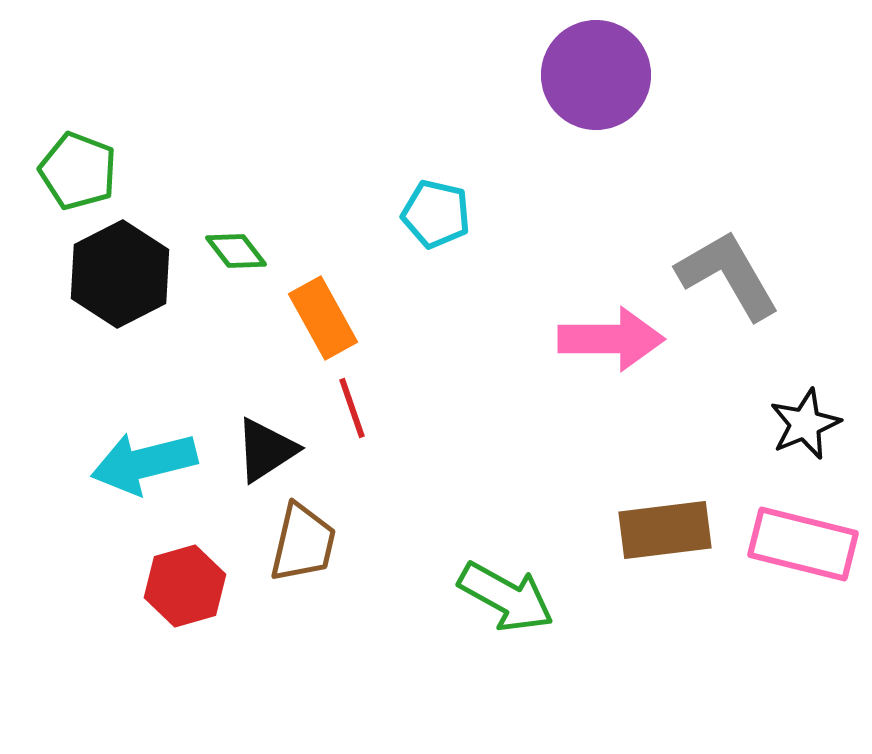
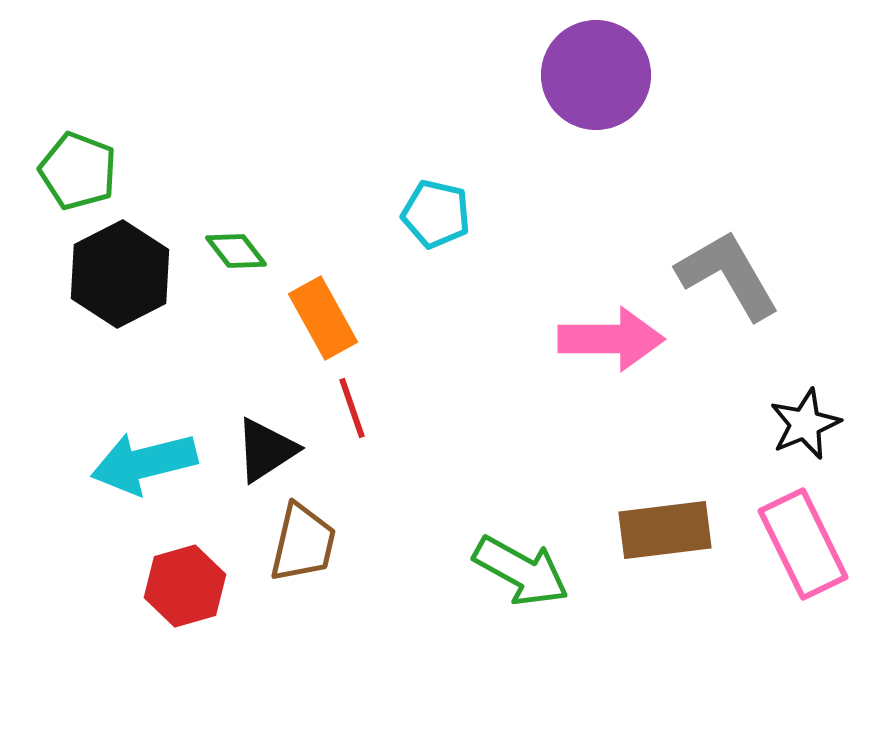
pink rectangle: rotated 50 degrees clockwise
green arrow: moved 15 px right, 26 px up
